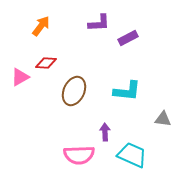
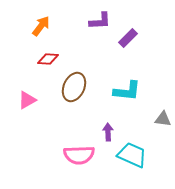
purple L-shape: moved 1 px right, 2 px up
purple rectangle: rotated 18 degrees counterclockwise
red diamond: moved 2 px right, 4 px up
pink triangle: moved 7 px right, 23 px down
brown ellipse: moved 4 px up
purple arrow: moved 3 px right
